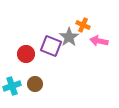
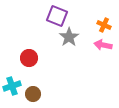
orange cross: moved 21 px right
pink arrow: moved 4 px right, 4 px down
purple square: moved 6 px right, 30 px up
red circle: moved 3 px right, 4 px down
brown circle: moved 2 px left, 10 px down
